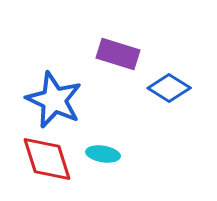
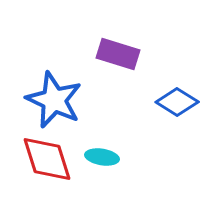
blue diamond: moved 8 px right, 14 px down
cyan ellipse: moved 1 px left, 3 px down
